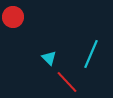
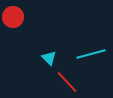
cyan line: rotated 52 degrees clockwise
